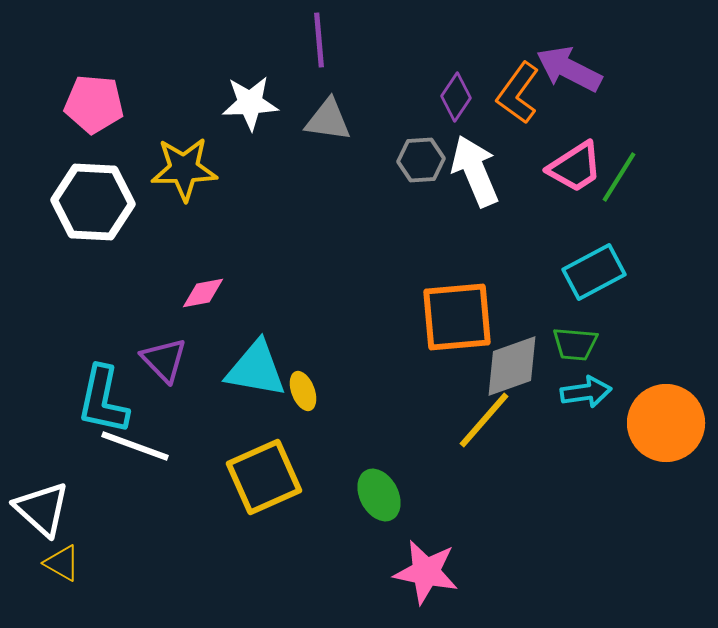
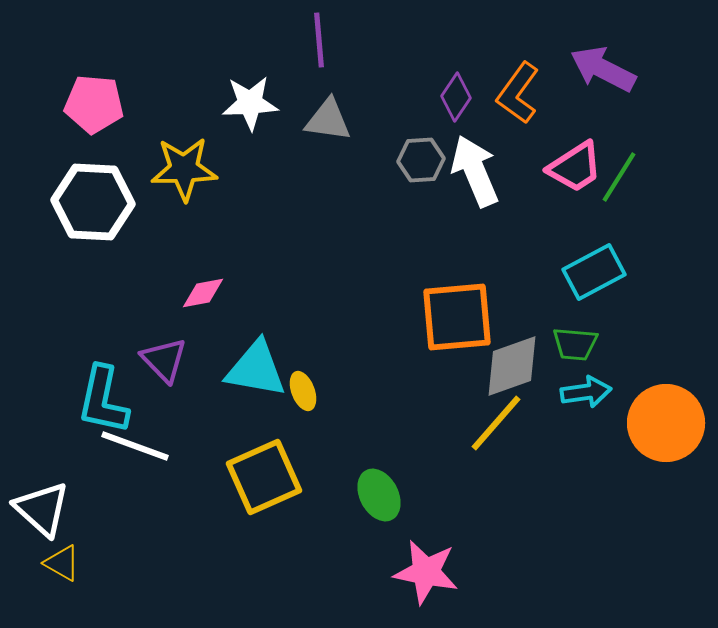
purple arrow: moved 34 px right
yellow line: moved 12 px right, 3 px down
